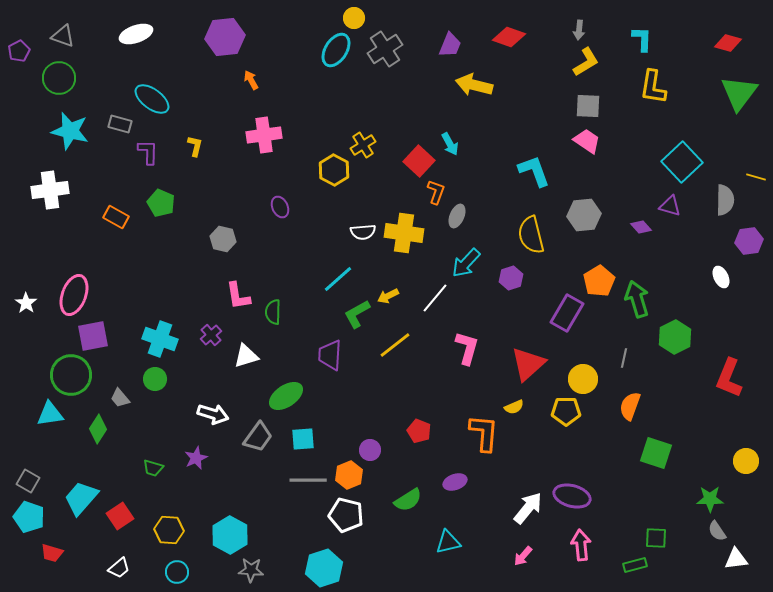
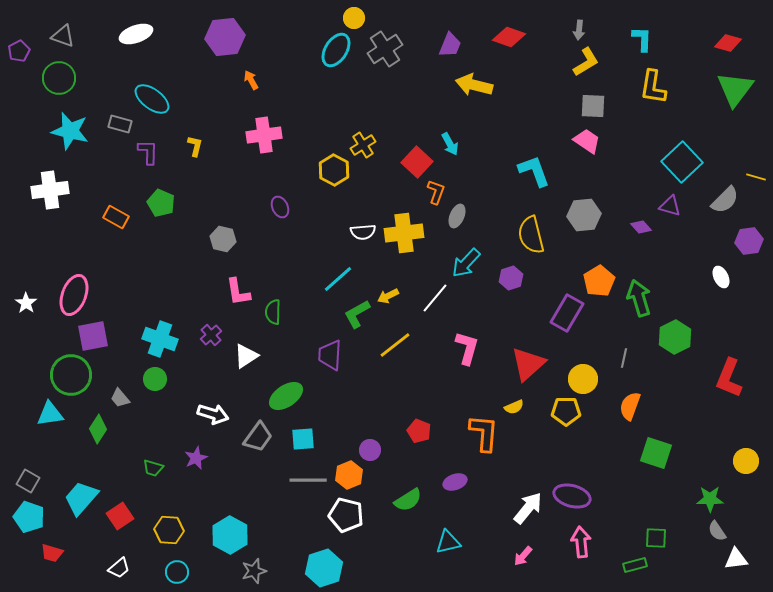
green triangle at (739, 93): moved 4 px left, 4 px up
gray square at (588, 106): moved 5 px right
red square at (419, 161): moved 2 px left, 1 px down
gray semicircle at (725, 200): rotated 44 degrees clockwise
yellow cross at (404, 233): rotated 15 degrees counterclockwise
pink L-shape at (238, 296): moved 4 px up
green arrow at (637, 299): moved 2 px right, 1 px up
white triangle at (246, 356): rotated 16 degrees counterclockwise
pink arrow at (581, 545): moved 3 px up
gray star at (251, 570): moved 3 px right, 1 px down; rotated 20 degrees counterclockwise
